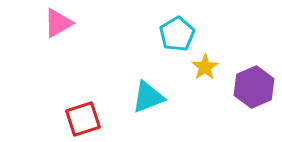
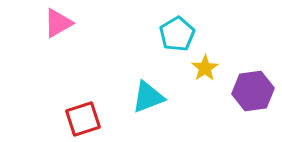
yellow star: moved 1 px down
purple hexagon: moved 1 px left, 4 px down; rotated 15 degrees clockwise
